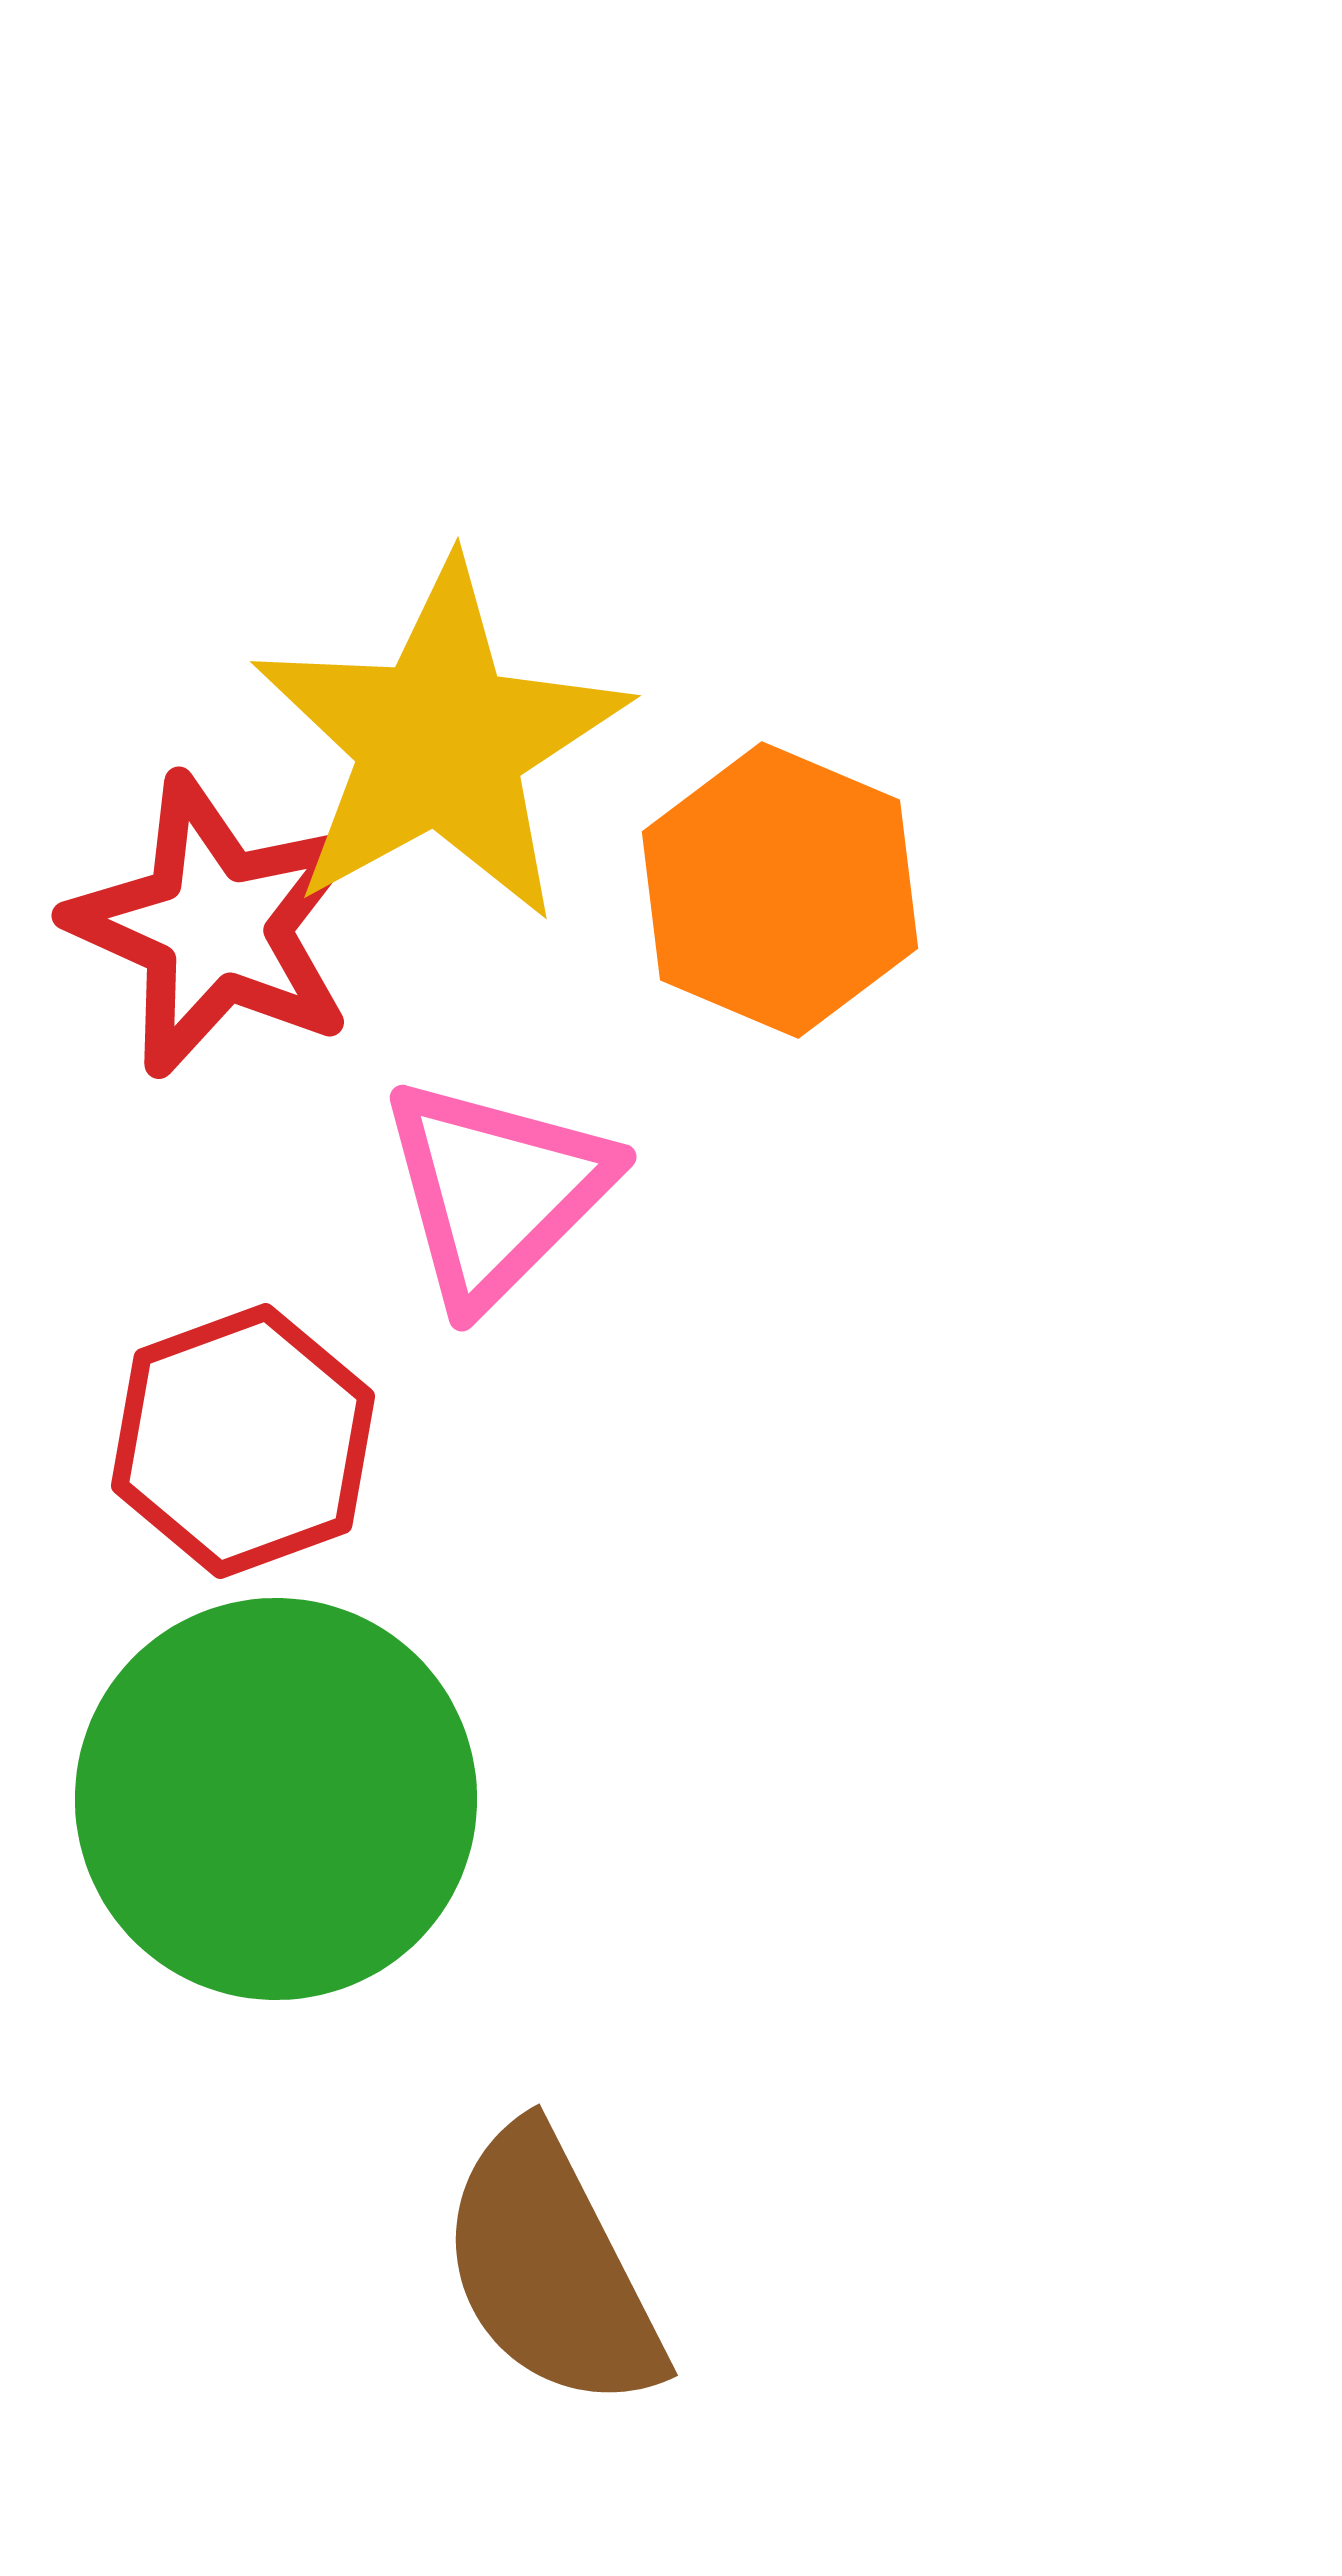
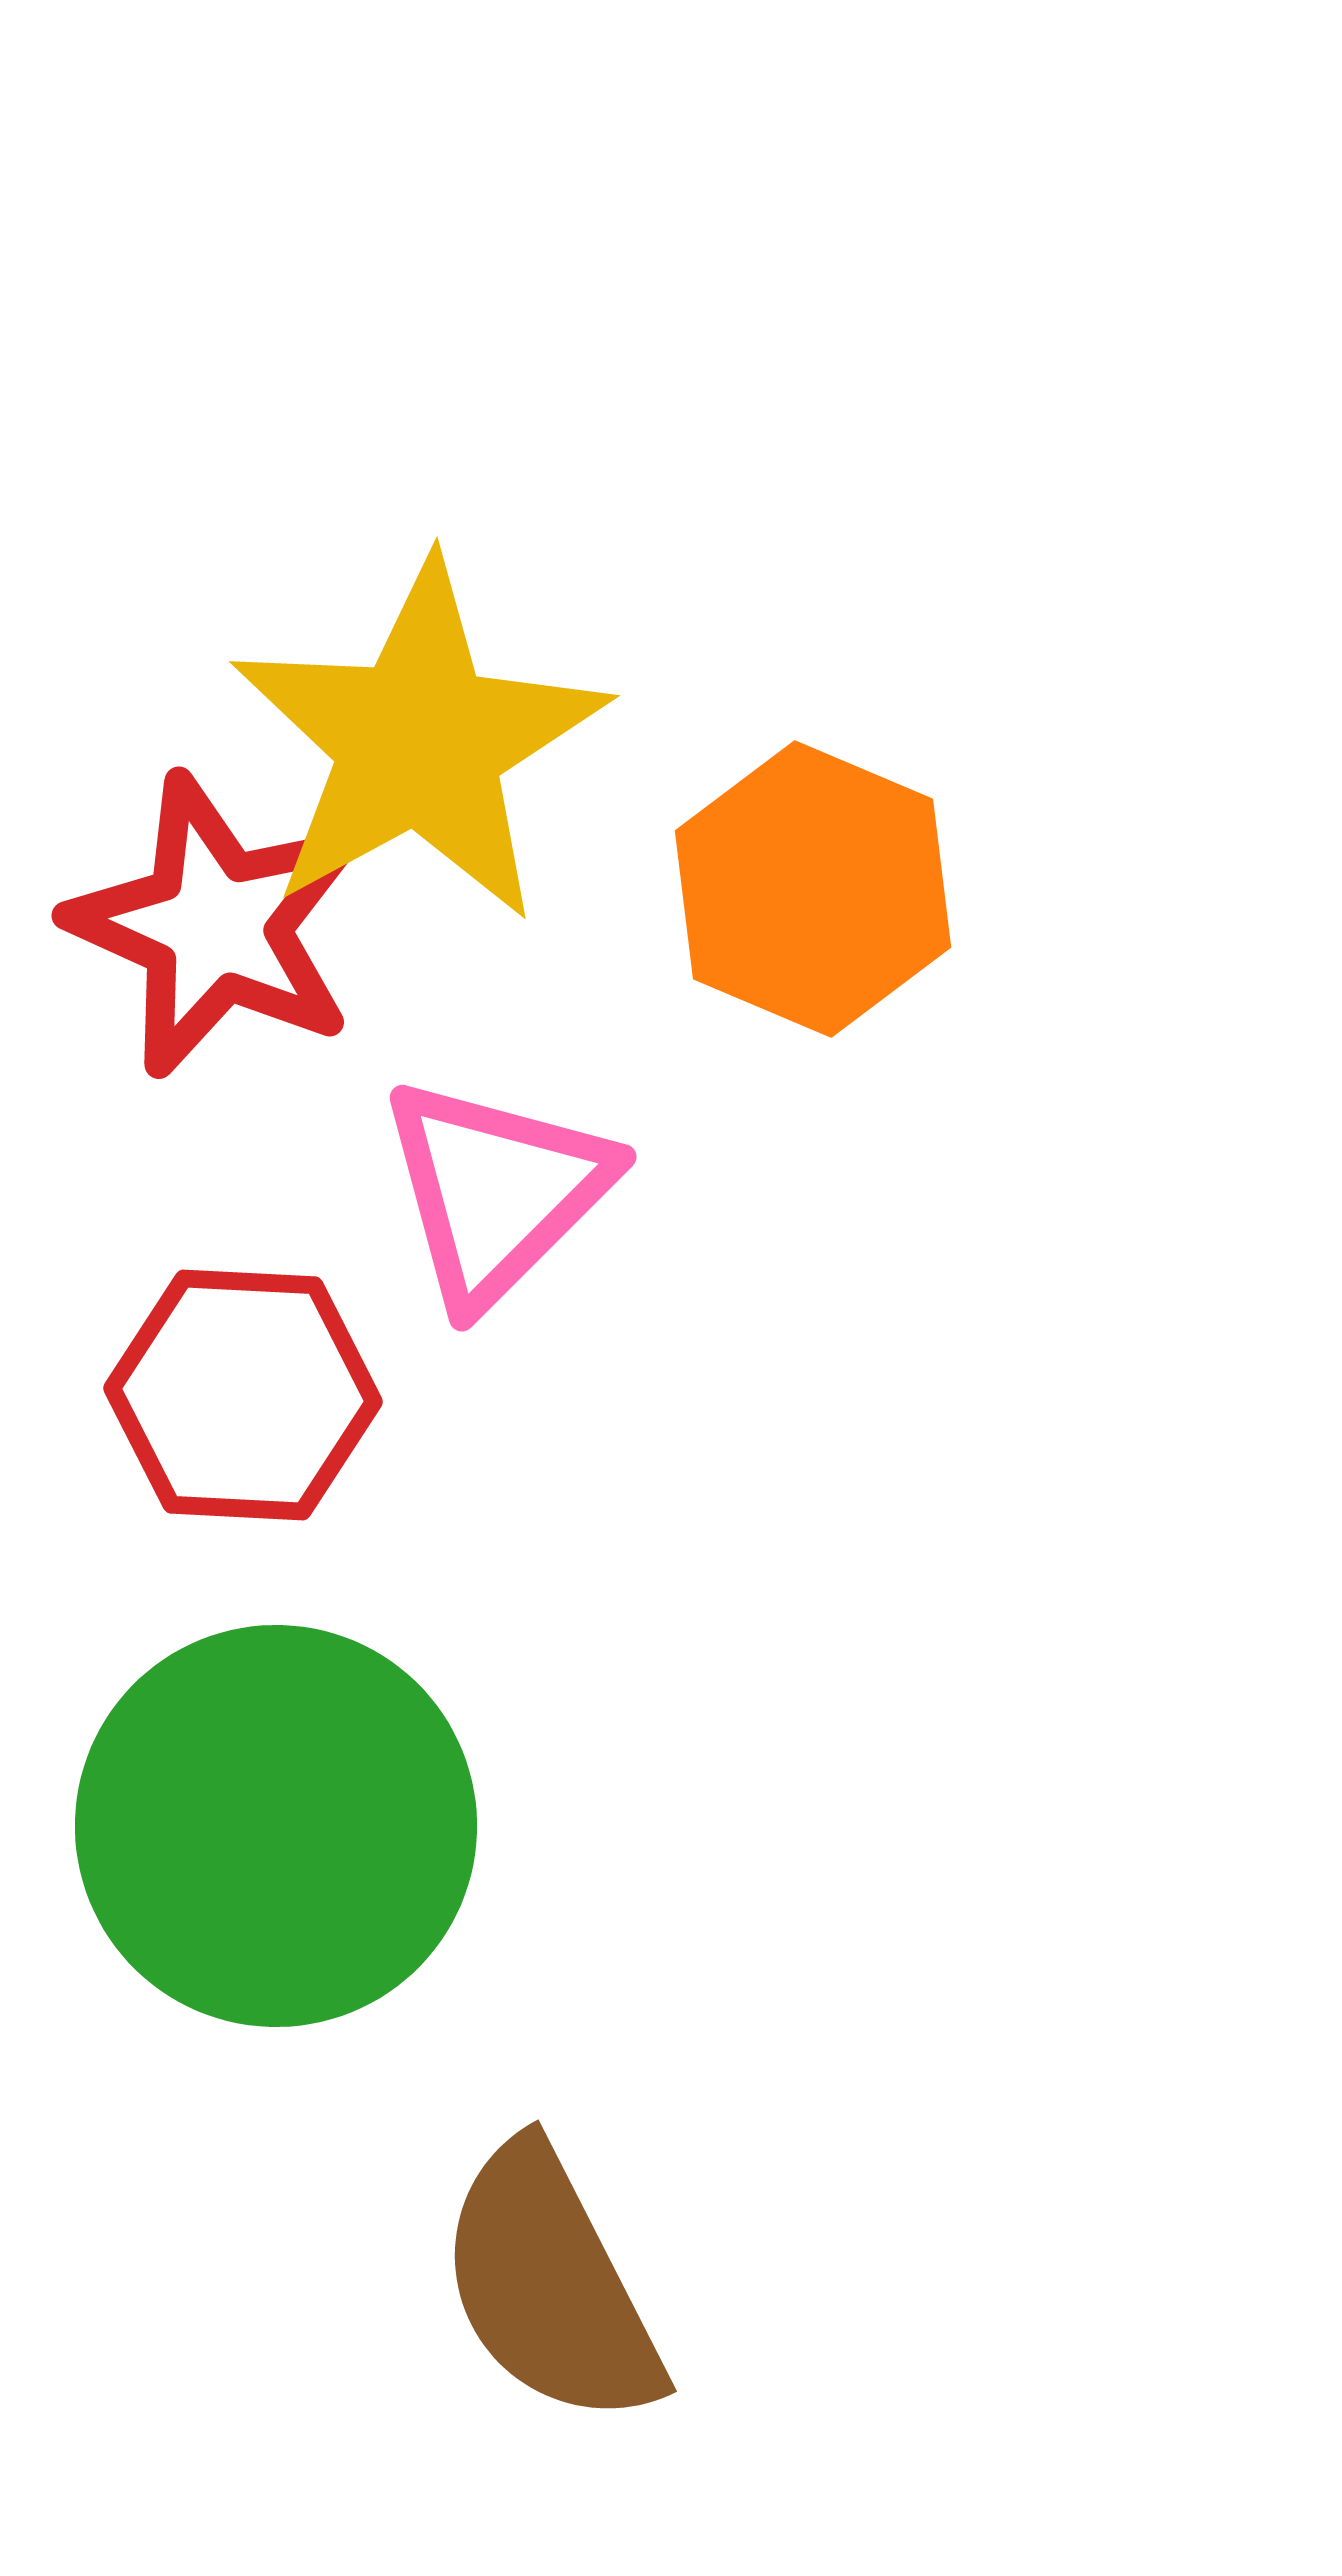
yellow star: moved 21 px left
orange hexagon: moved 33 px right, 1 px up
red hexagon: moved 46 px up; rotated 23 degrees clockwise
green circle: moved 27 px down
brown semicircle: moved 1 px left, 16 px down
